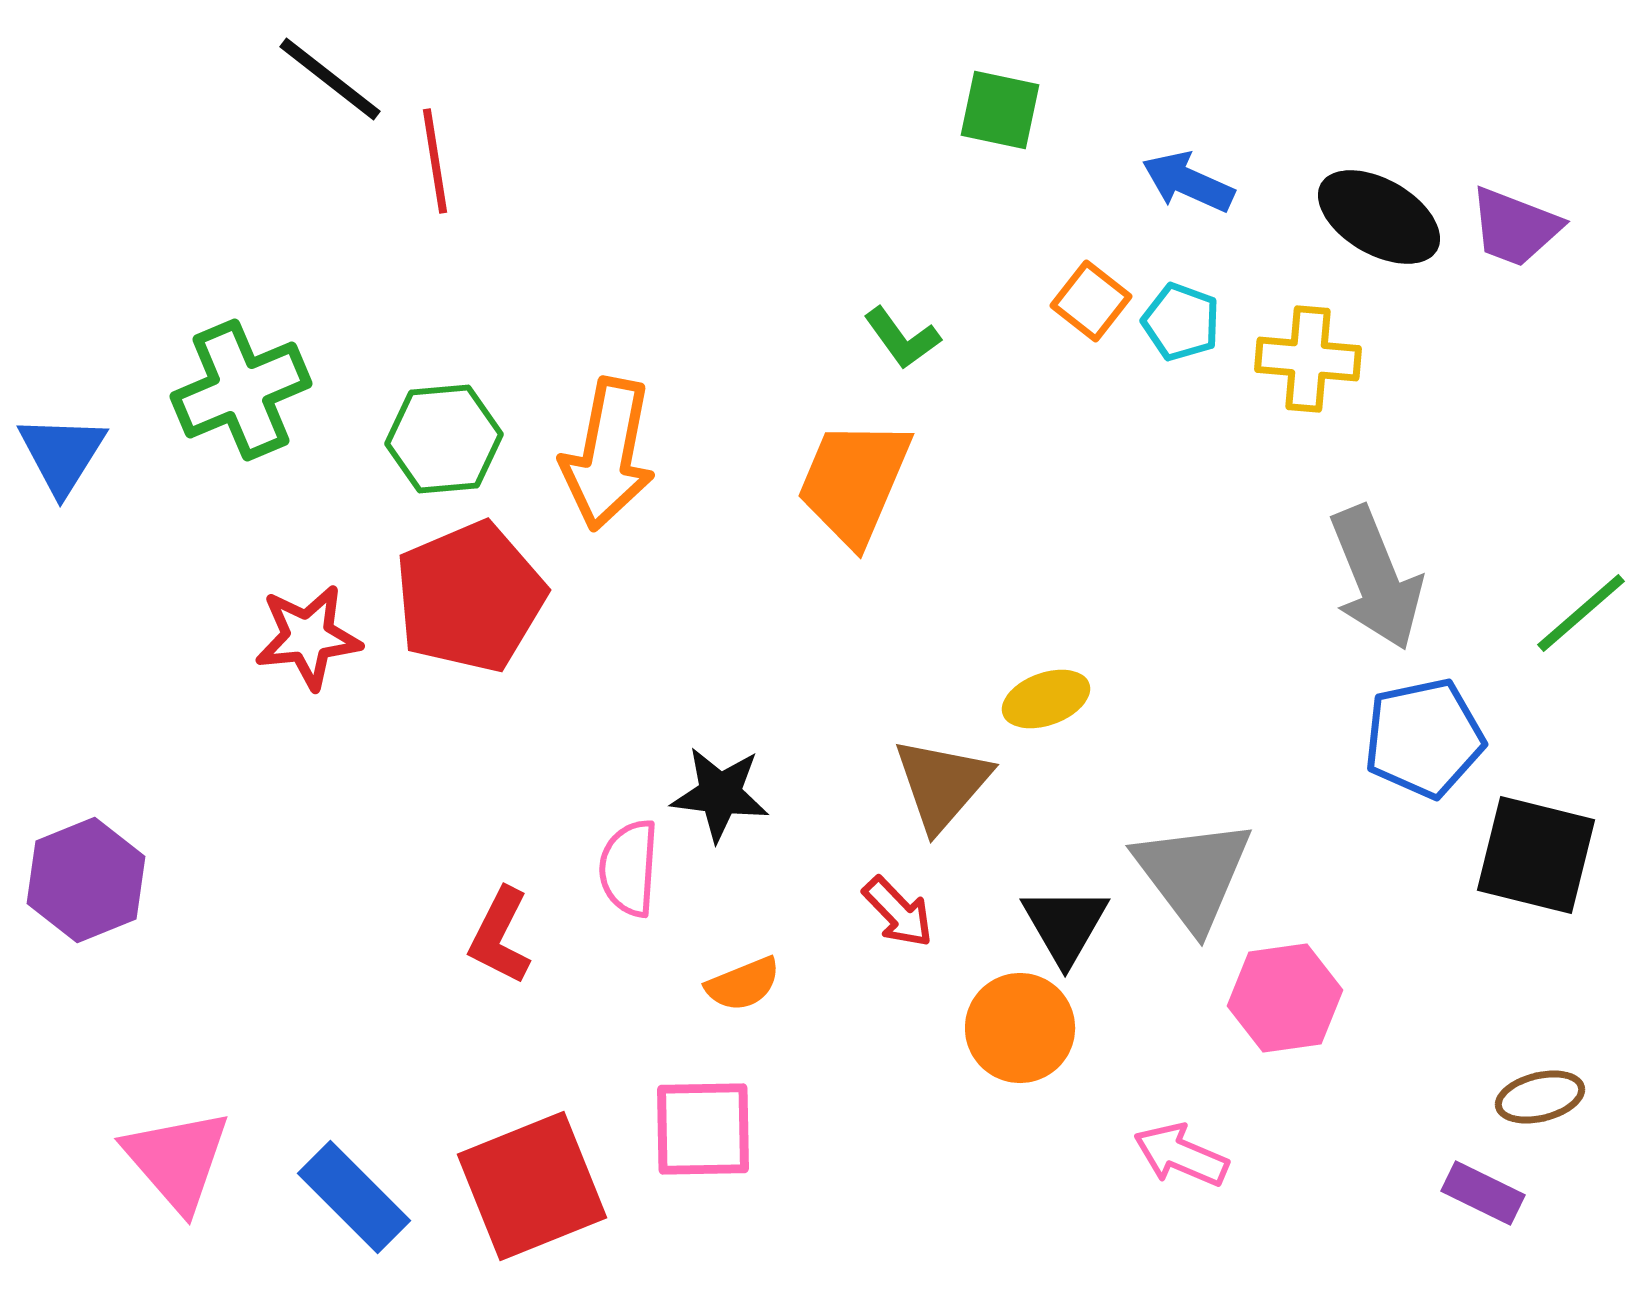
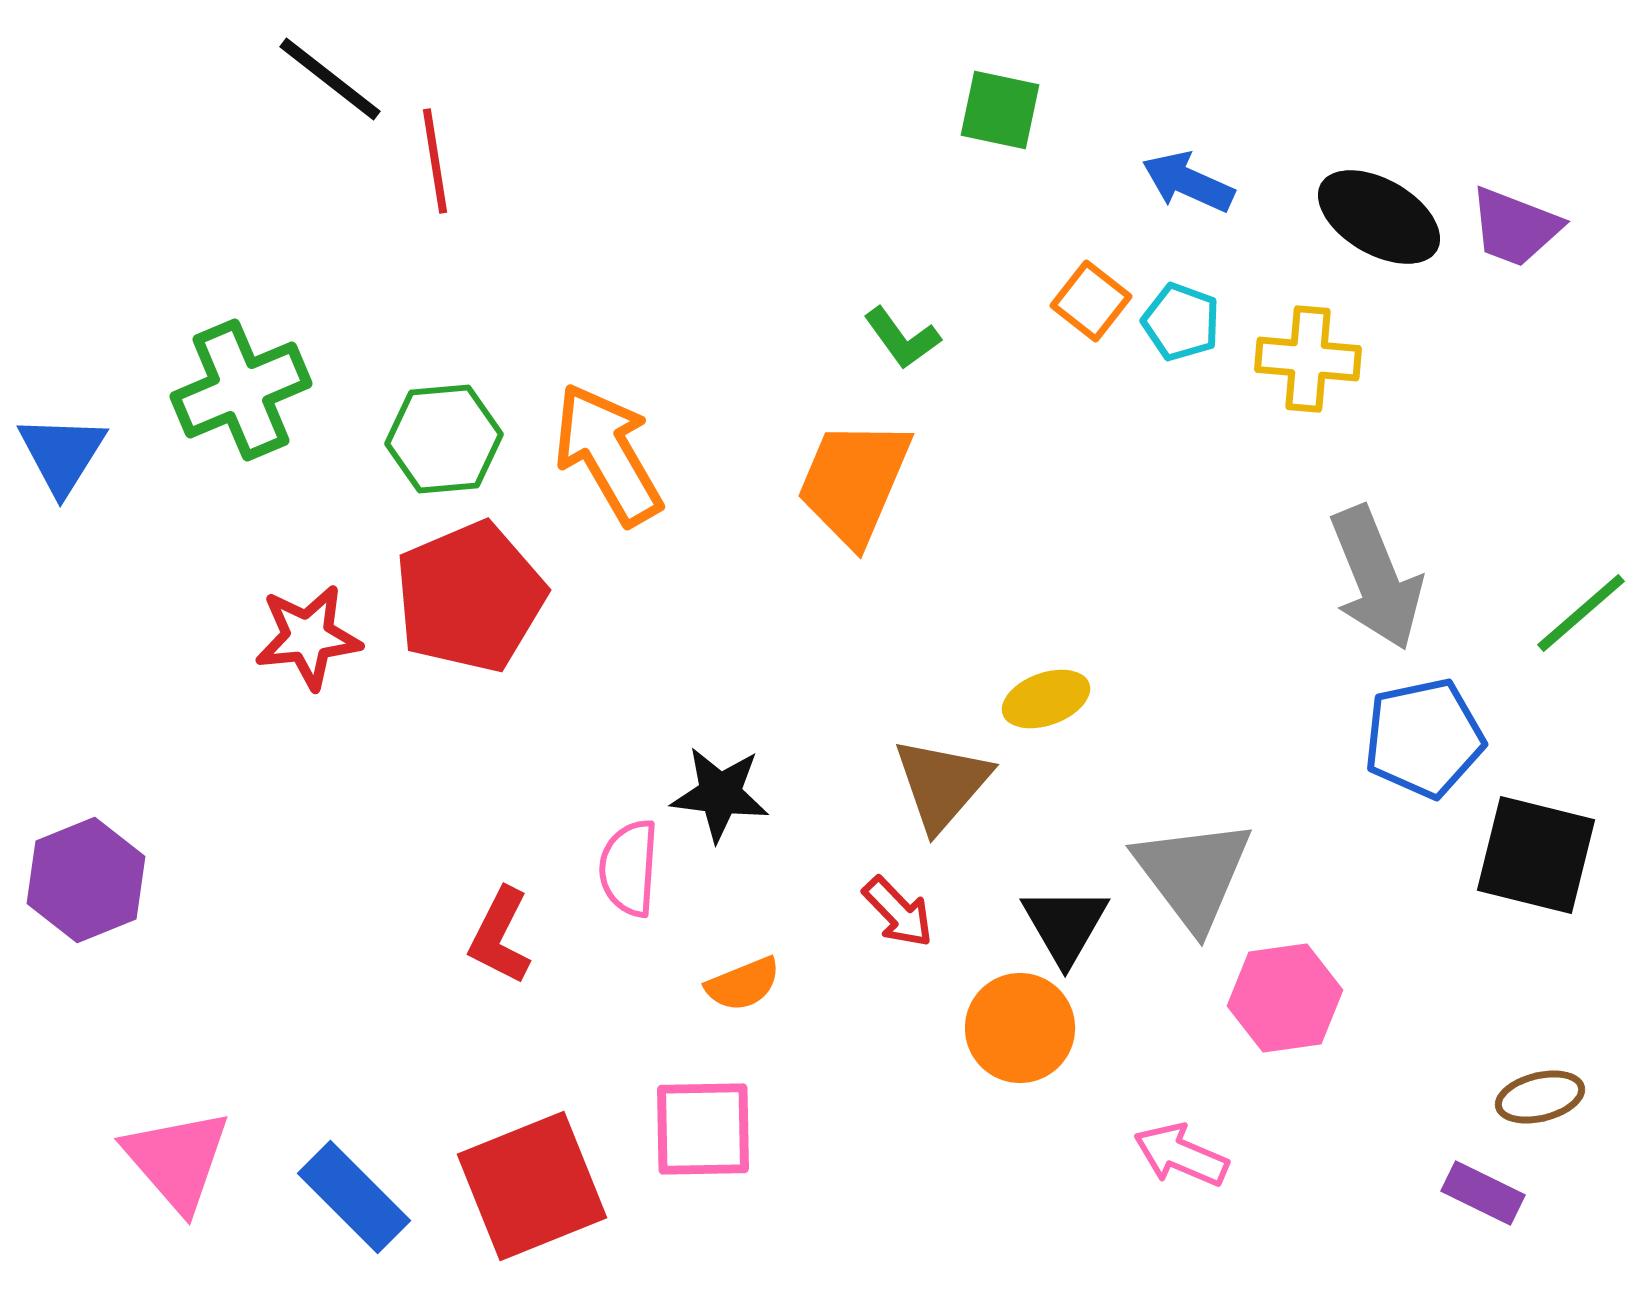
orange arrow: rotated 139 degrees clockwise
